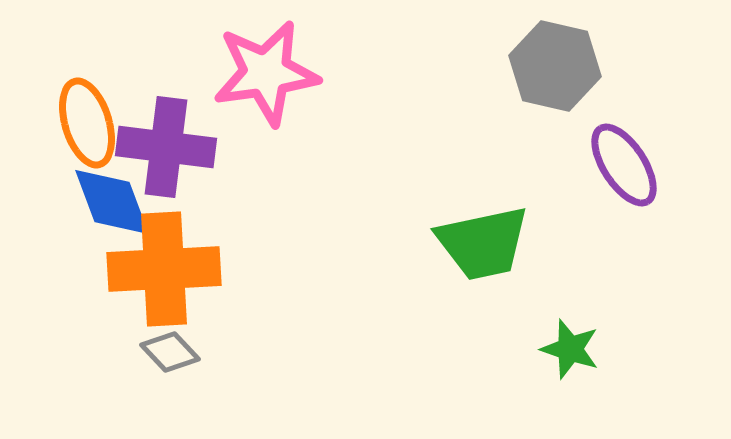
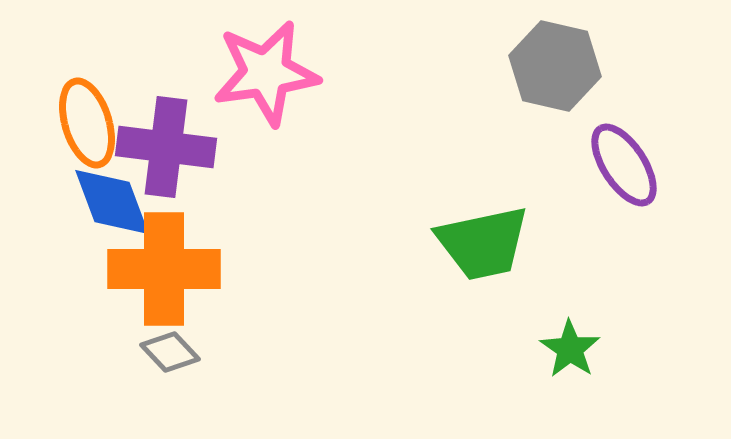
orange cross: rotated 3 degrees clockwise
green star: rotated 16 degrees clockwise
